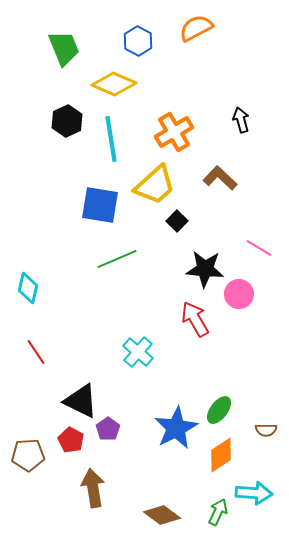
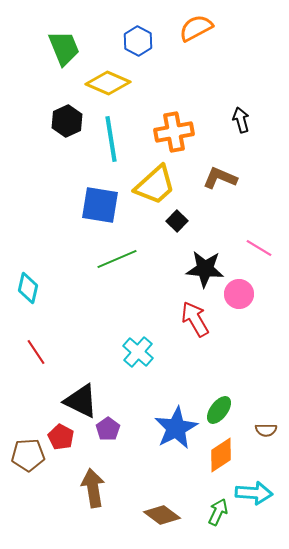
yellow diamond: moved 6 px left, 1 px up
orange cross: rotated 21 degrees clockwise
brown L-shape: rotated 20 degrees counterclockwise
red pentagon: moved 10 px left, 3 px up
